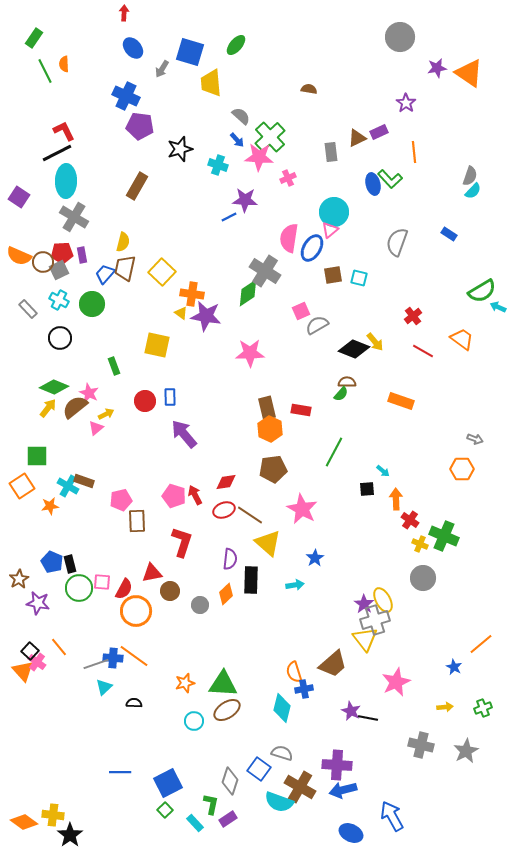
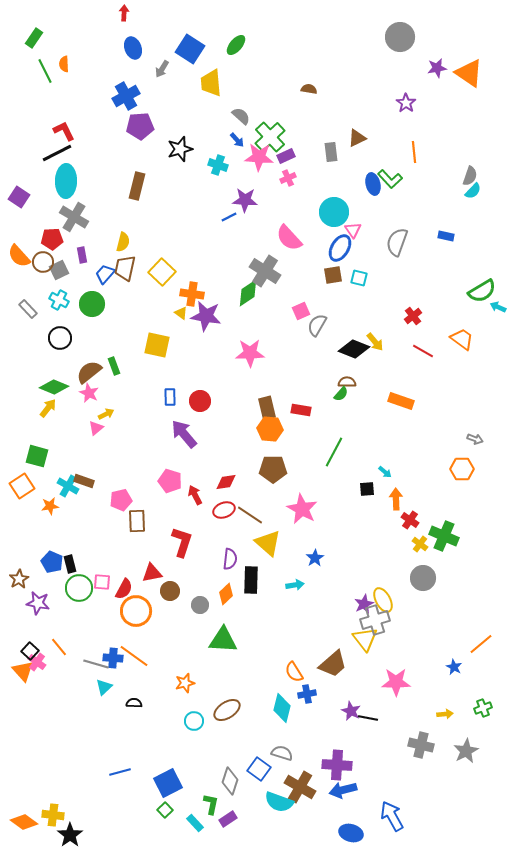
blue ellipse at (133, 48): rotated 20 degrees clockwise
blue square at (190, 52): moved 3 px up; rotated 16 degrees clockwise
blue cross at (126, 96): rotated 36 degrees clockwise
purple pentagon at (140, 126): rotated 12 degrees counterclockwise
purple rectangle at (379, 132): moved 93 px left, 24 px down
brown rectangle at (137, 186): rotated 16 degrees counterclockwise
pink triangle at (330, 230): moved 23 px right; rotated 24 degrees counterclockwise
blue rectangle at (449, 234): moved 3 px left, 2 px down; rotated 21 degrees counterclockwise
pink semicircle at (289, 238): rotated 52 degrees counterclockwise
blue ellipse at (312, 248): moved 28 px right
red pentagon at (62, 253): moved 10 px left, 14 px up
orange semicircle at (19, 256): rotated 25 degrees clockwise
gray semicircle at (317, 325): rotated 30 degrees counterclockwise
red circle at (145, 401): moved 55 px right
brown semicircle at (75, 407): moved 14 px right, 35 px up
orange hexagon at (270, 429): rotated 20 degrees counterclockwise
green square at (37, 456): rotated 15 degrees clockwise
brown pentagon at (273, 469): rotated 8 degrees clockwise
cyan arrow at (383, 471): moved 2 px right, 1 px down
pink pentagon at (174, 496): moved 4 px left, 15 px up
yellow cross at (420, 544): rotated 14 degrees clockwise
purple star at (364, 604): rotated 12 degrees clockwise
gray line at (96, 664): rotated 35 degrees clockwise
orange semicircle at (294, 672): rotated 15 degrees counterclockwise
pink star at (396, 682): rotated 24 degrees clockwise
green triangle at (223, 684): moved 44 px up
blue cross at (304, 689): moved 3 px right, 5 px down
yellow arrow at (445, 707): moved 7 px down
blue line at (120, 772): rotated 15 degrees counterclockwise
blue ellipse at (351, 833): rotated 10 degrees counterclockwise
